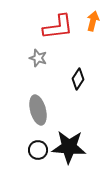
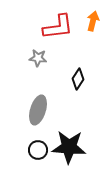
gray star: rotated 12 degrees counterclockwise
gray ellipse: rotated 32 degrees clockwise
